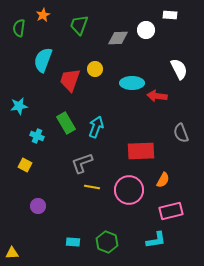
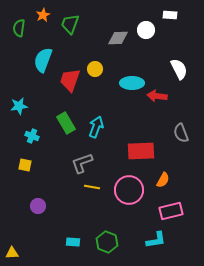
green trapezoid: moved 9 px left, 1 px up
cyan cross: moved 5 px left
yellow square: rotated 16 degrees counterclockwise
